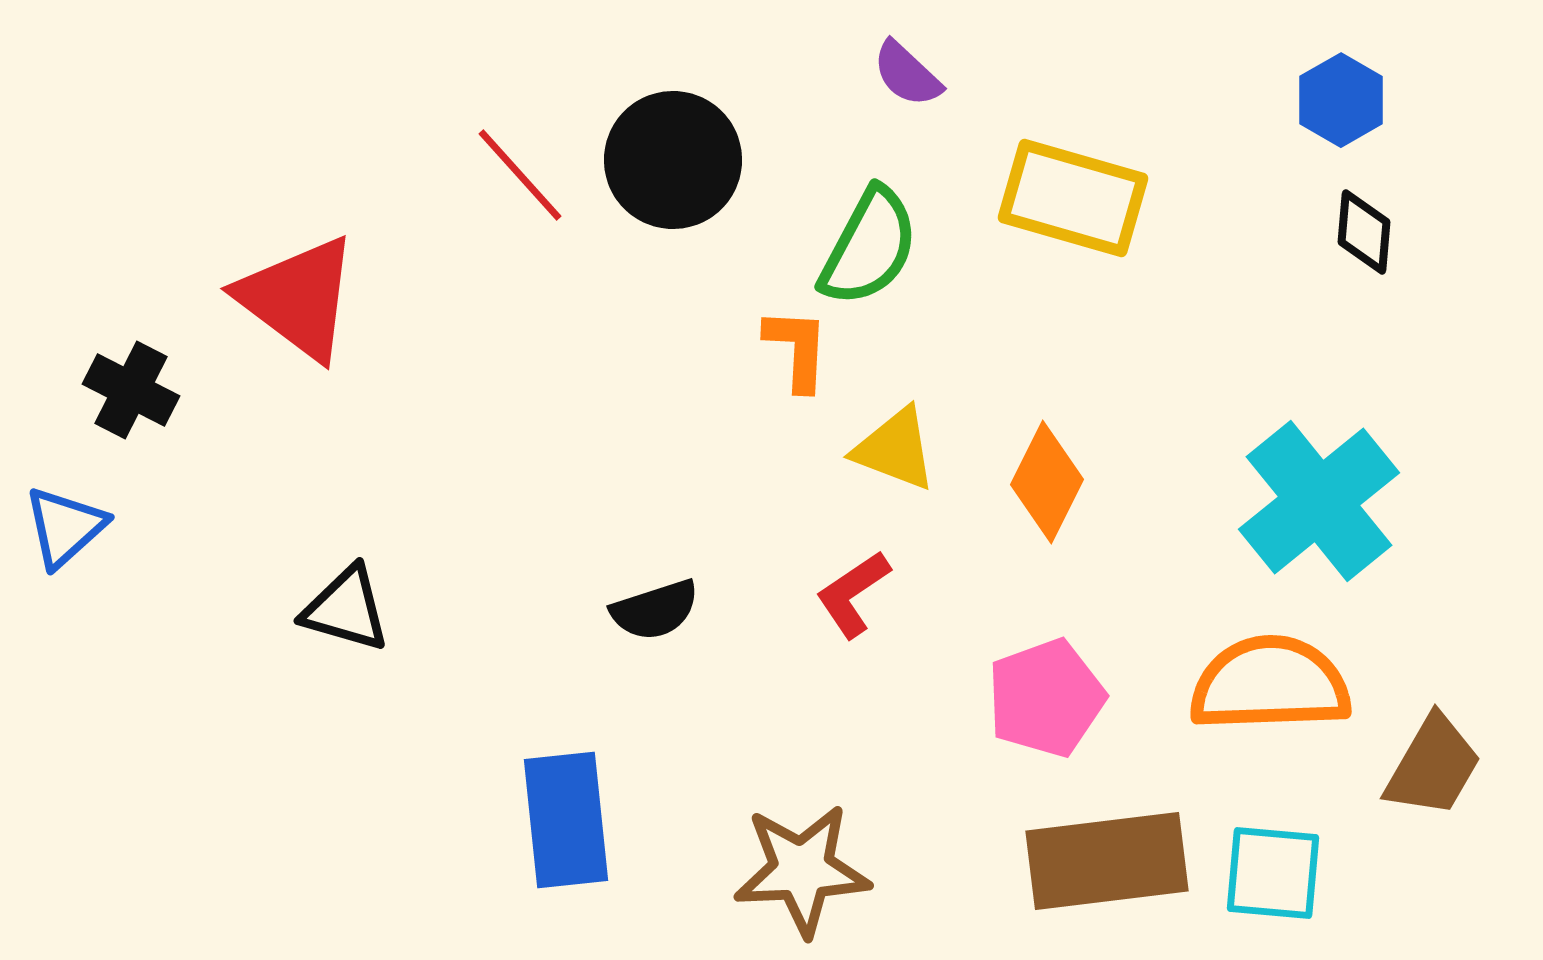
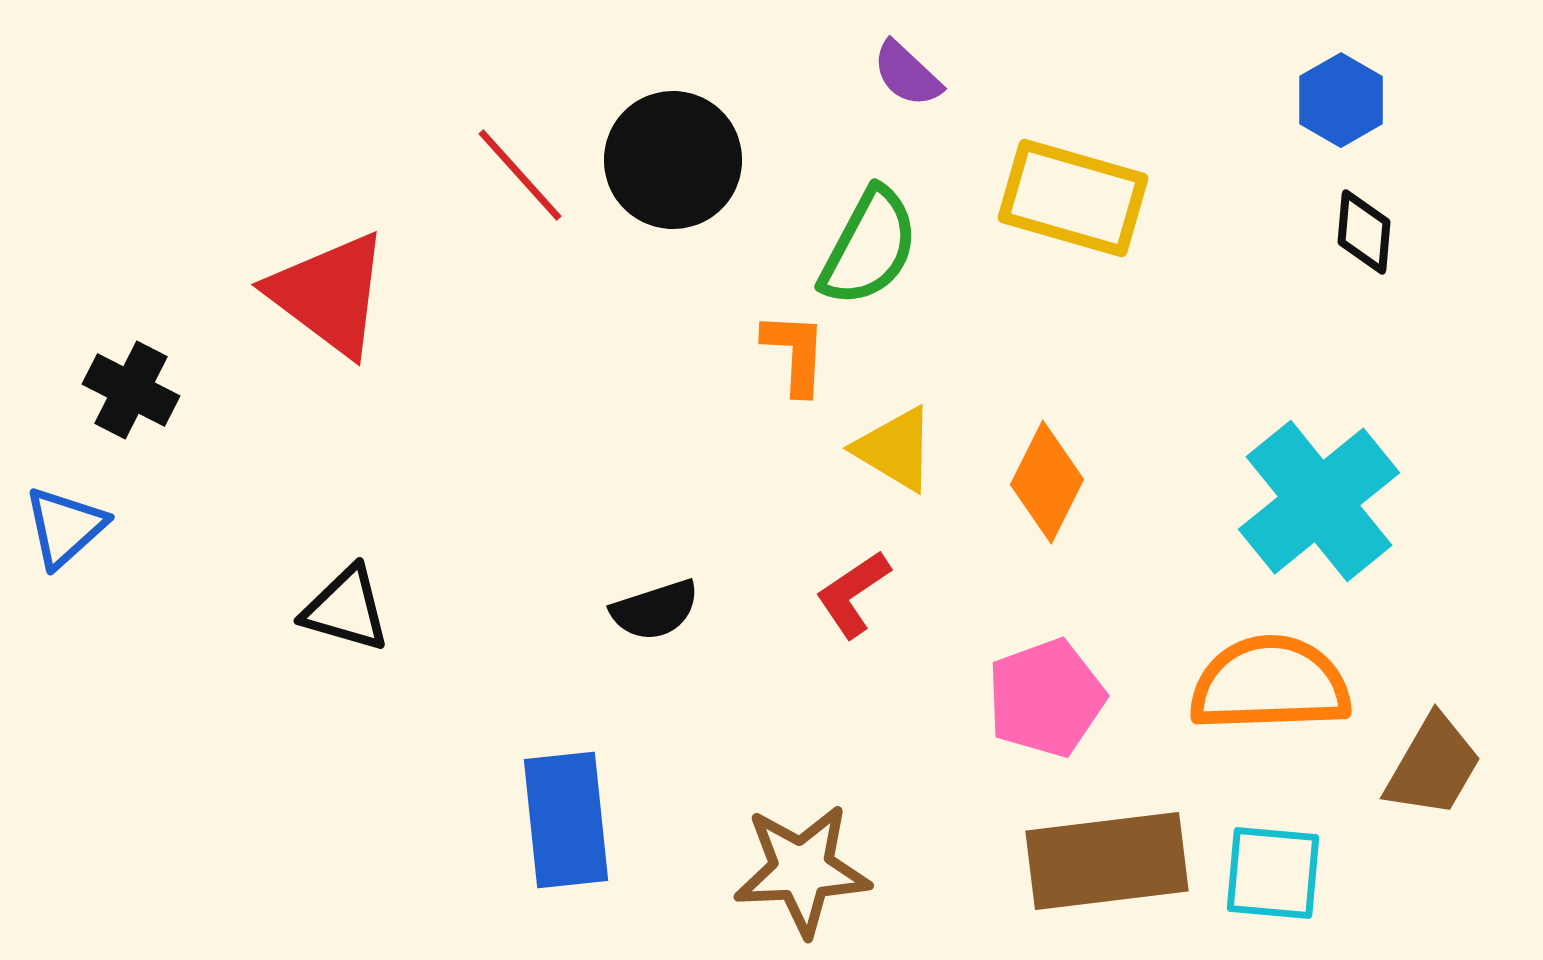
red triangle: moved 31 px right, 4 px up
orange L-shape: moved 2 px left, 4 px down
yellow triangle: rotated 10 degrees clockwise
